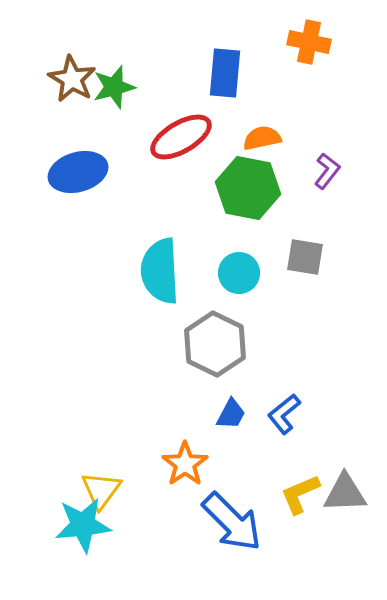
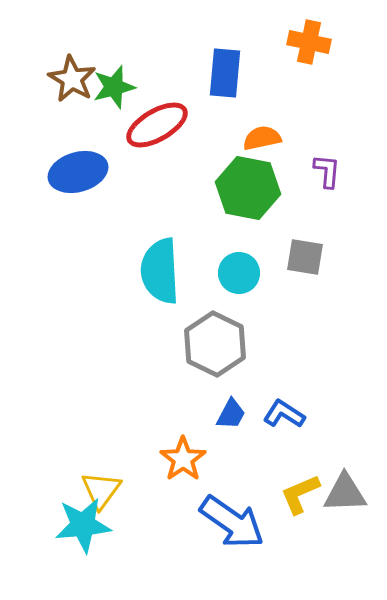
red ellipse: moved 24 px left, 12 px up
purple L-shape: rotated 33 degrees counterclockwise
blue L-shape: rotated 72 degrees clockwise
orange star: moved 2 px left, 5 px up
blue arrow: rotated 10 degrees counterclockwise
